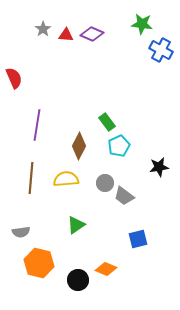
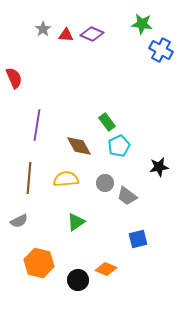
brown diamond: rotated 56 degrees counterclockwise
brown line: moved 2 px left
gray trapezoid: moved 3 px right
green triangle: moved 3 px up
gray semicircle: moved 2 px left, 11 px up; rotated 18 degrees counterclockwise
